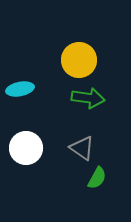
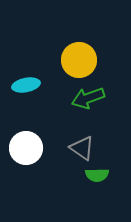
cyan ellipse: moved 6 px right, 4 px up
green arrow: rotated 152 degrees clockwise
green semicircle: moved 3 px up; rotated 60 degrees clockwise
